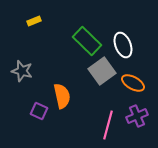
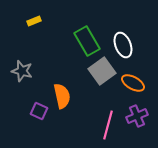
green rectangle: rotated 16 degrees clockwise
